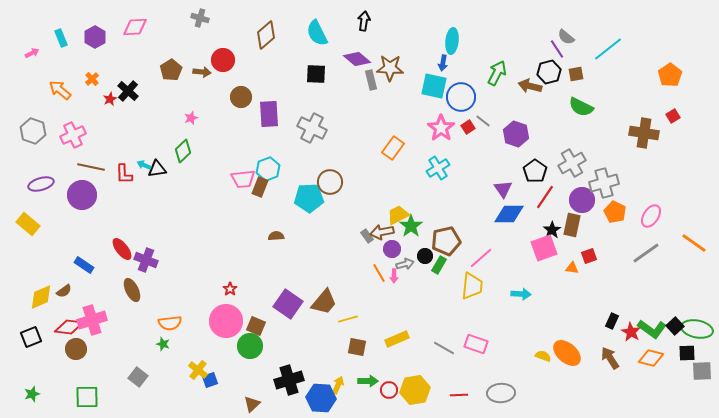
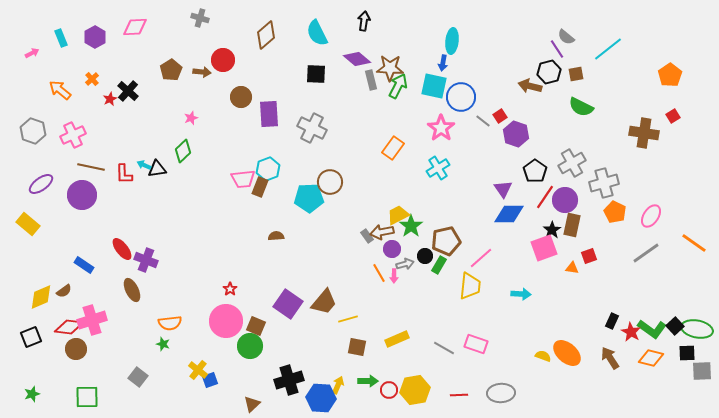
green arrow at (497, 73): moved 99 px left, 13 px down
red square at (468, 127): moved 32 px right, 11 px up
purple ellipse at (41, 184): rotated 20 degrees counterclockwise
purple circle at (582, 200): moved 17 px left
yellow trapezoid at (472, 286): moved 2 px left
